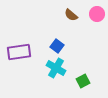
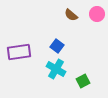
cyan cross: moved 1 px down
